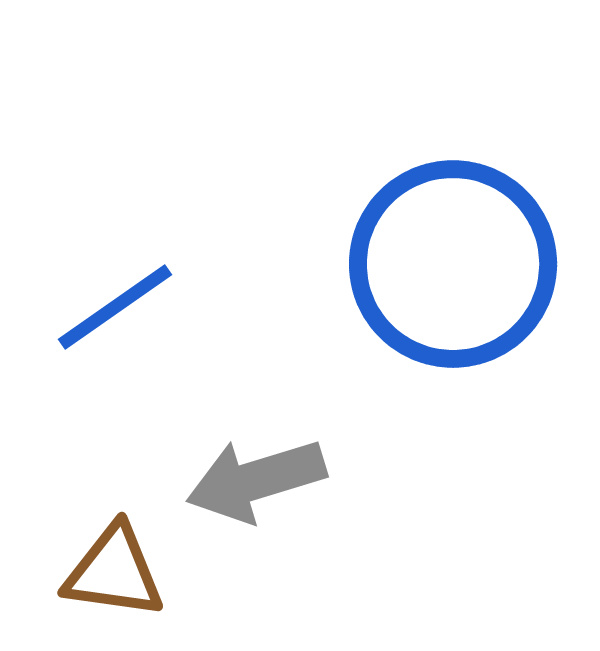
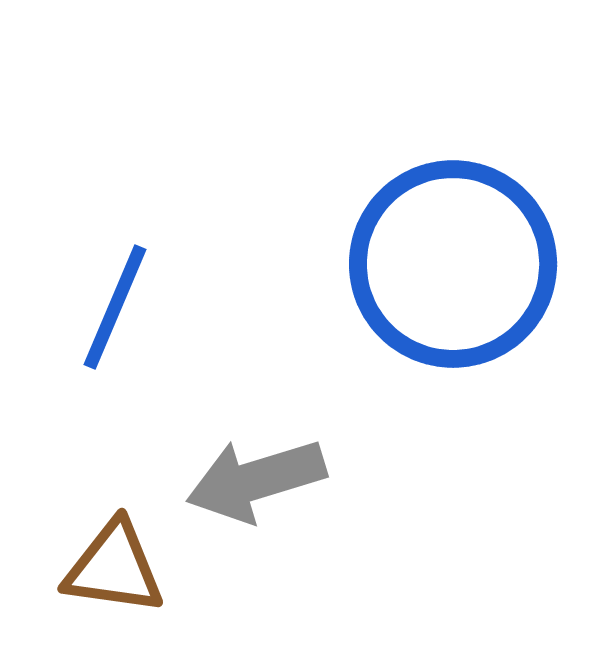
blue line: rotated 32 degrees counterclockwise
brown triangle: moved 4 px up
